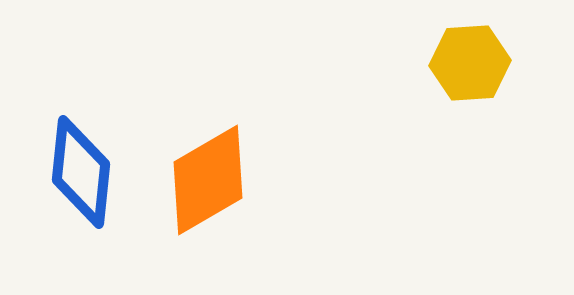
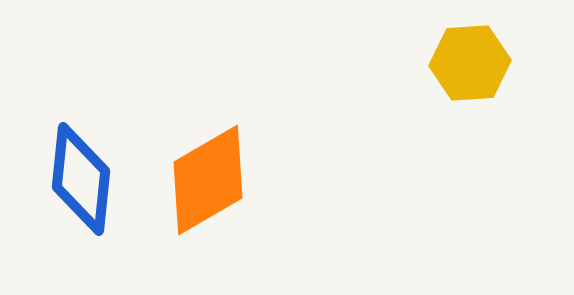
blue diamond: moved 7 px down
